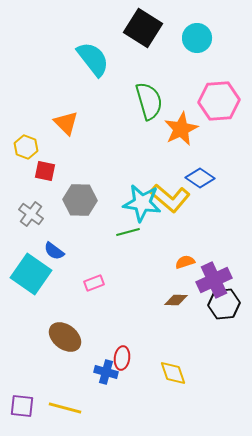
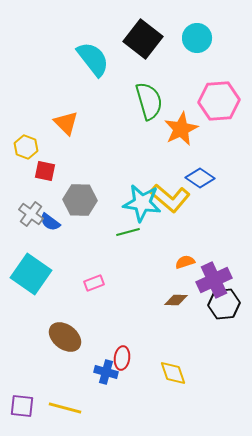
black square: moved 11 px down; rotated 6 degrees clockwise
blue semicircle: moved 4 px left, 29 px up
